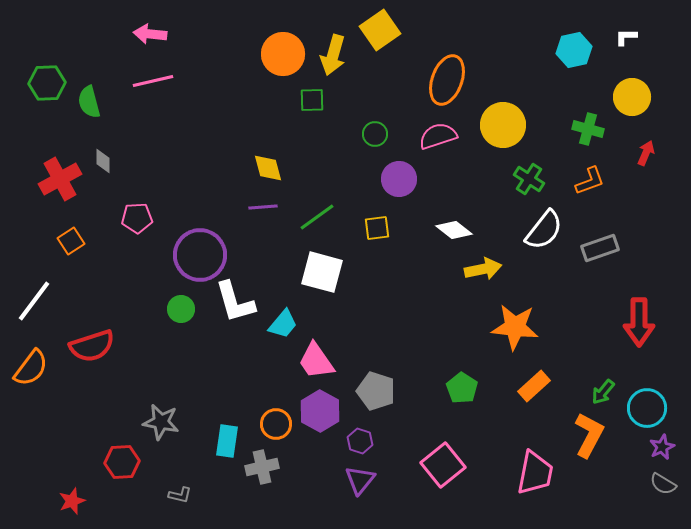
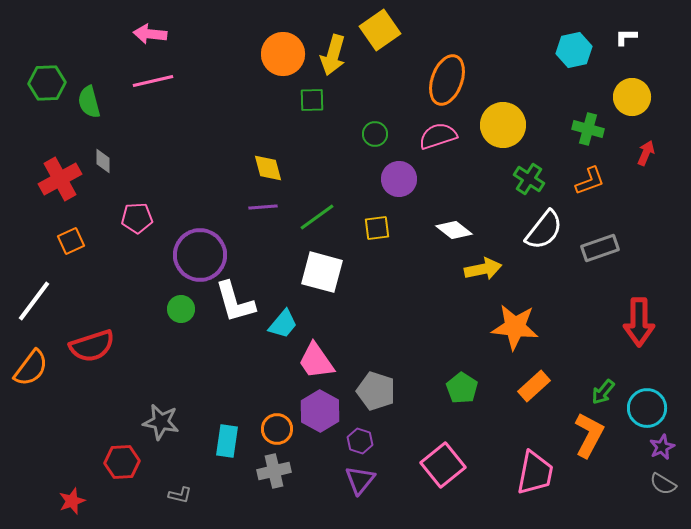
orange square at (71, 241): rotated 8 degrees clockwise
orange circle at (276, 424): moved 1 px right, 5 px down
gray cross at (262, 467): moved 12 px right, 4 px down
